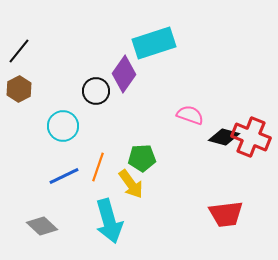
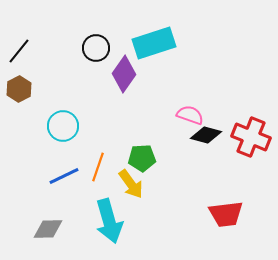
black circle: moved 43 px up
black diamond: moved 18 px left, 2 px up
gray diamond: moved 6 px right, 3 px down; rotated 44 degrees counterclockwise
